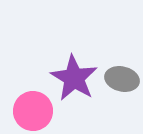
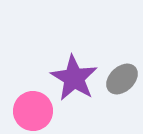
gray ellipse: rotated 56 degrees counterclockwise
